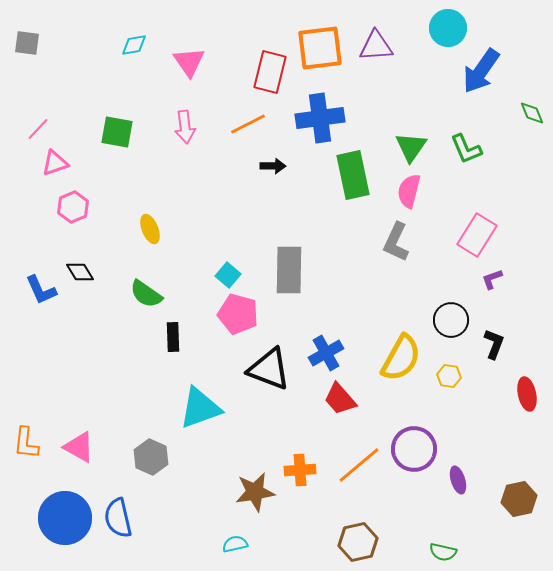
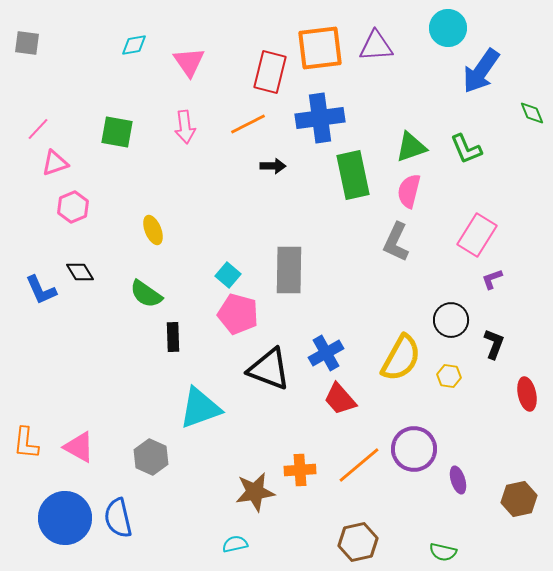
green triangle at (411, 147): rotated 36 degrees clockwise
yellow ellipse at (150, 229): moved 3 px right, 1 px down
